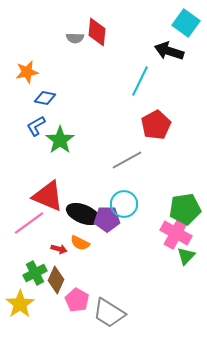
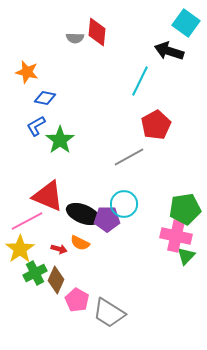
orange star: rotated 25 degrees clockwise
gray line: moved 2 px right, 3 px up
pink line: moved 2 px left, 2 px up; rotated 8 degrees clockwise
pink cross: moved 3 px down; rotated 16 degrees counterclockwise
yellow star: moved 55 px up
